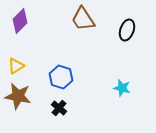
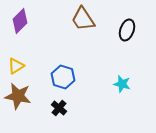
blue hexagon: moved 2 px right
cyan star: moved 4 px up
